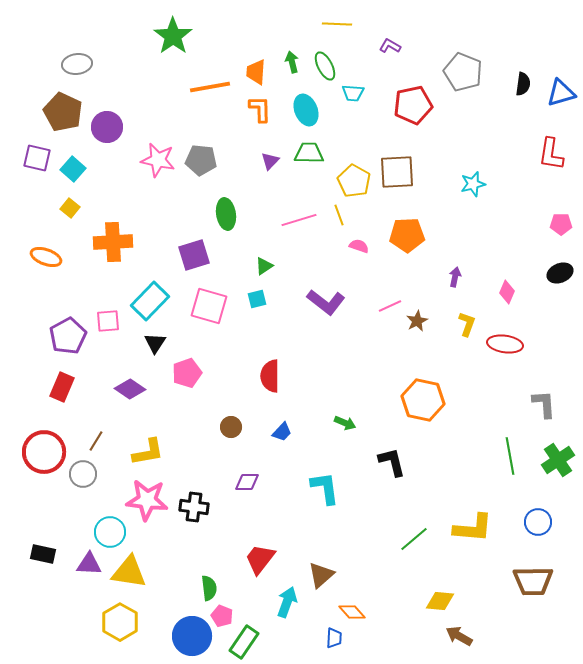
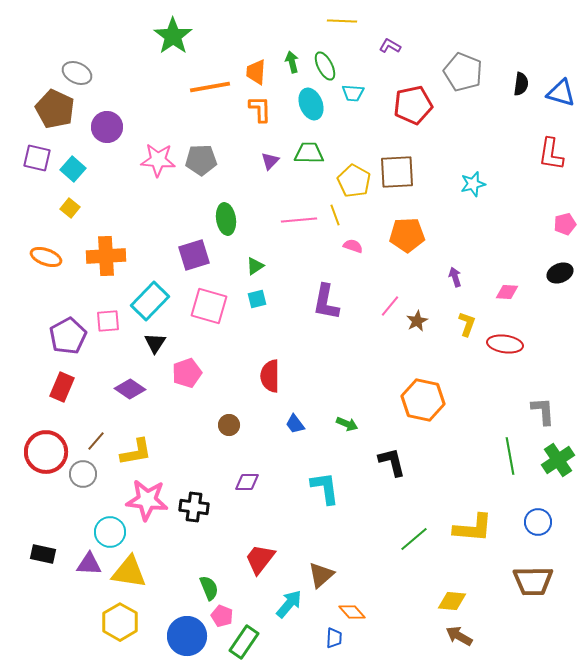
yellow line at (337, 24): moved 5 px right, 3 px up
gray ellipse at (77, 64): moved 9 px down; rotated 32 degrees clockwise
black semicircle at (523, 84): moved 2 px left
blue triangle at (561, 93): rotated 32 degrees clockwise
cyan ellipse at (306, 110): moved 5 px right, 6 px up
brown pentagon at (63, 112): moved 8 px left, 3 px up
pink star at (158, 160): rotated 8 degrees counterclockwise
gray pentagon at (201, 160): rotated 8 degrees counterclockwise
green ellipse at (226, 214): moved 5 px down
yellow line at (339, 215): moved 4 px left
pink line at (299, 220): rotated 12 degrees clockwise
pink pentagon at (561, 224): moved 4 px right; rotated 15 degrees counterclockwise
orange cross at (113, 242): moved 7 px left, 14 px down
pink semicircle at (359, 246): moved 6 px left
green triangle at (264, 266): moved 9 px left
purple arrow at (455, 277): rotated 30 degrees counterclockwise
pink diamond at (507, 292): rotated 70 degrees clockwise
purple L-shape at (326, 302): rotated 63 degrees clockwise
pink line at (390, 306): rotated 25 degrees counterclockwise
gray L-shape at (544, 404): moved 1 px left, 7 px down
green arrow at (345, 423): moved 2 px right, 1 px down
brown circle at (231, 427): moved 2 px left, 2 px up
blue trapezoid at (282, 432): moved 13 px right, 8 px up; rotated 100 degrees clockwise
brown line at (96, 441): rotated 10 degrees clockwise
red circle at (44, 452): moved 2 px right
yellow L-shape at (148, 452): moved 12 px left
green semicircle at (209, 588): rotated 15 degrees counterclockwise
yellow diamond at (440, 601): moved 12 px right
cyan arrow at (287, 602): moved 2 px right, 2 px down; rotated 20 degrees clockwise
blue circle at (192, 636): moved 5 px left
